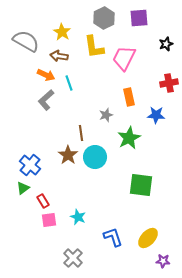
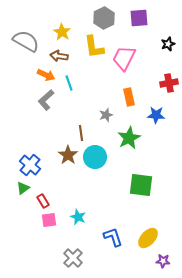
black star: moved 2 px right
